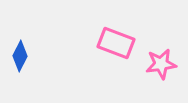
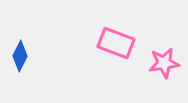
pink star: moved 3 px right, 1 px up
